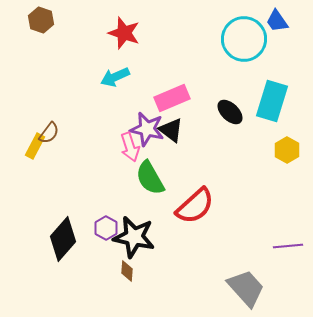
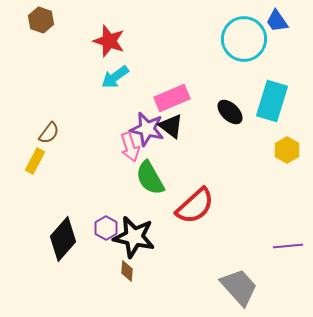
red star: moved 15 px left, 8 px down
cyan arrow: rotated 12 degrees counterclockwise
black triangle: moved 4 px up
yellow rectangle: moved 15 px down
gray trapezoid: moved 7 px left, 1 px up
